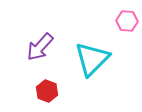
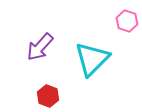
pink hexagon: rotated 15 degrees clockwise
red hexagon: moved 1 px right, 5 px down
